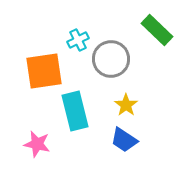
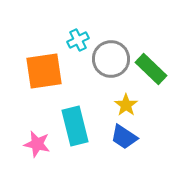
green rectangle: moved 6 px left, 39 px down
cyan rectangle: moved 15 px down
blue trapezoid: moved 3 px up
